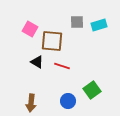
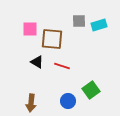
gray square: moved 2 px right, 1 px up
pink square: rotated 28 degrees counterclockwise
brown square: moved 2 px up
green square: moved 1 px left
